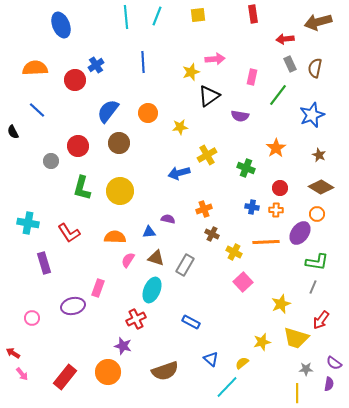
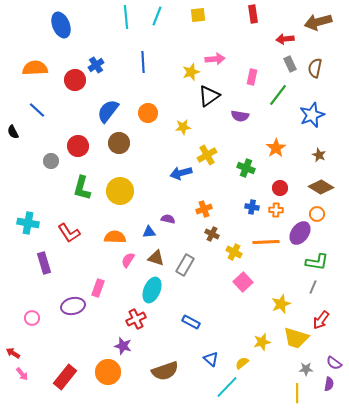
yellow star at (180, 127): moved 3 px right
blue arrow at (179, 173): moved 2 px right
